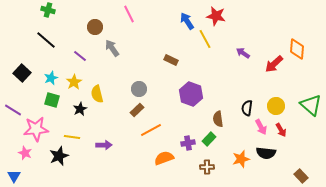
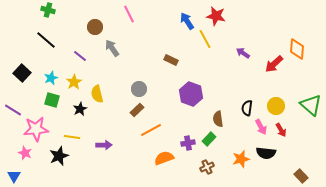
brown cross at (207, 167): rotated 24 degrees counterclockwise
